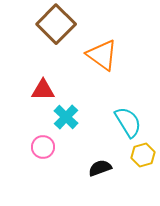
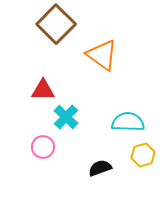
cyan semicircle: rotated 56 degrees counterclockwise
